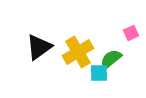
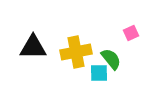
black triangle: moved 6 px left; rotated 36 degrees clockwise
yellow cross: moved 2 px left; rotated 20 degrees clockwise
green semicircle: rotated 90 degrees clockwise
